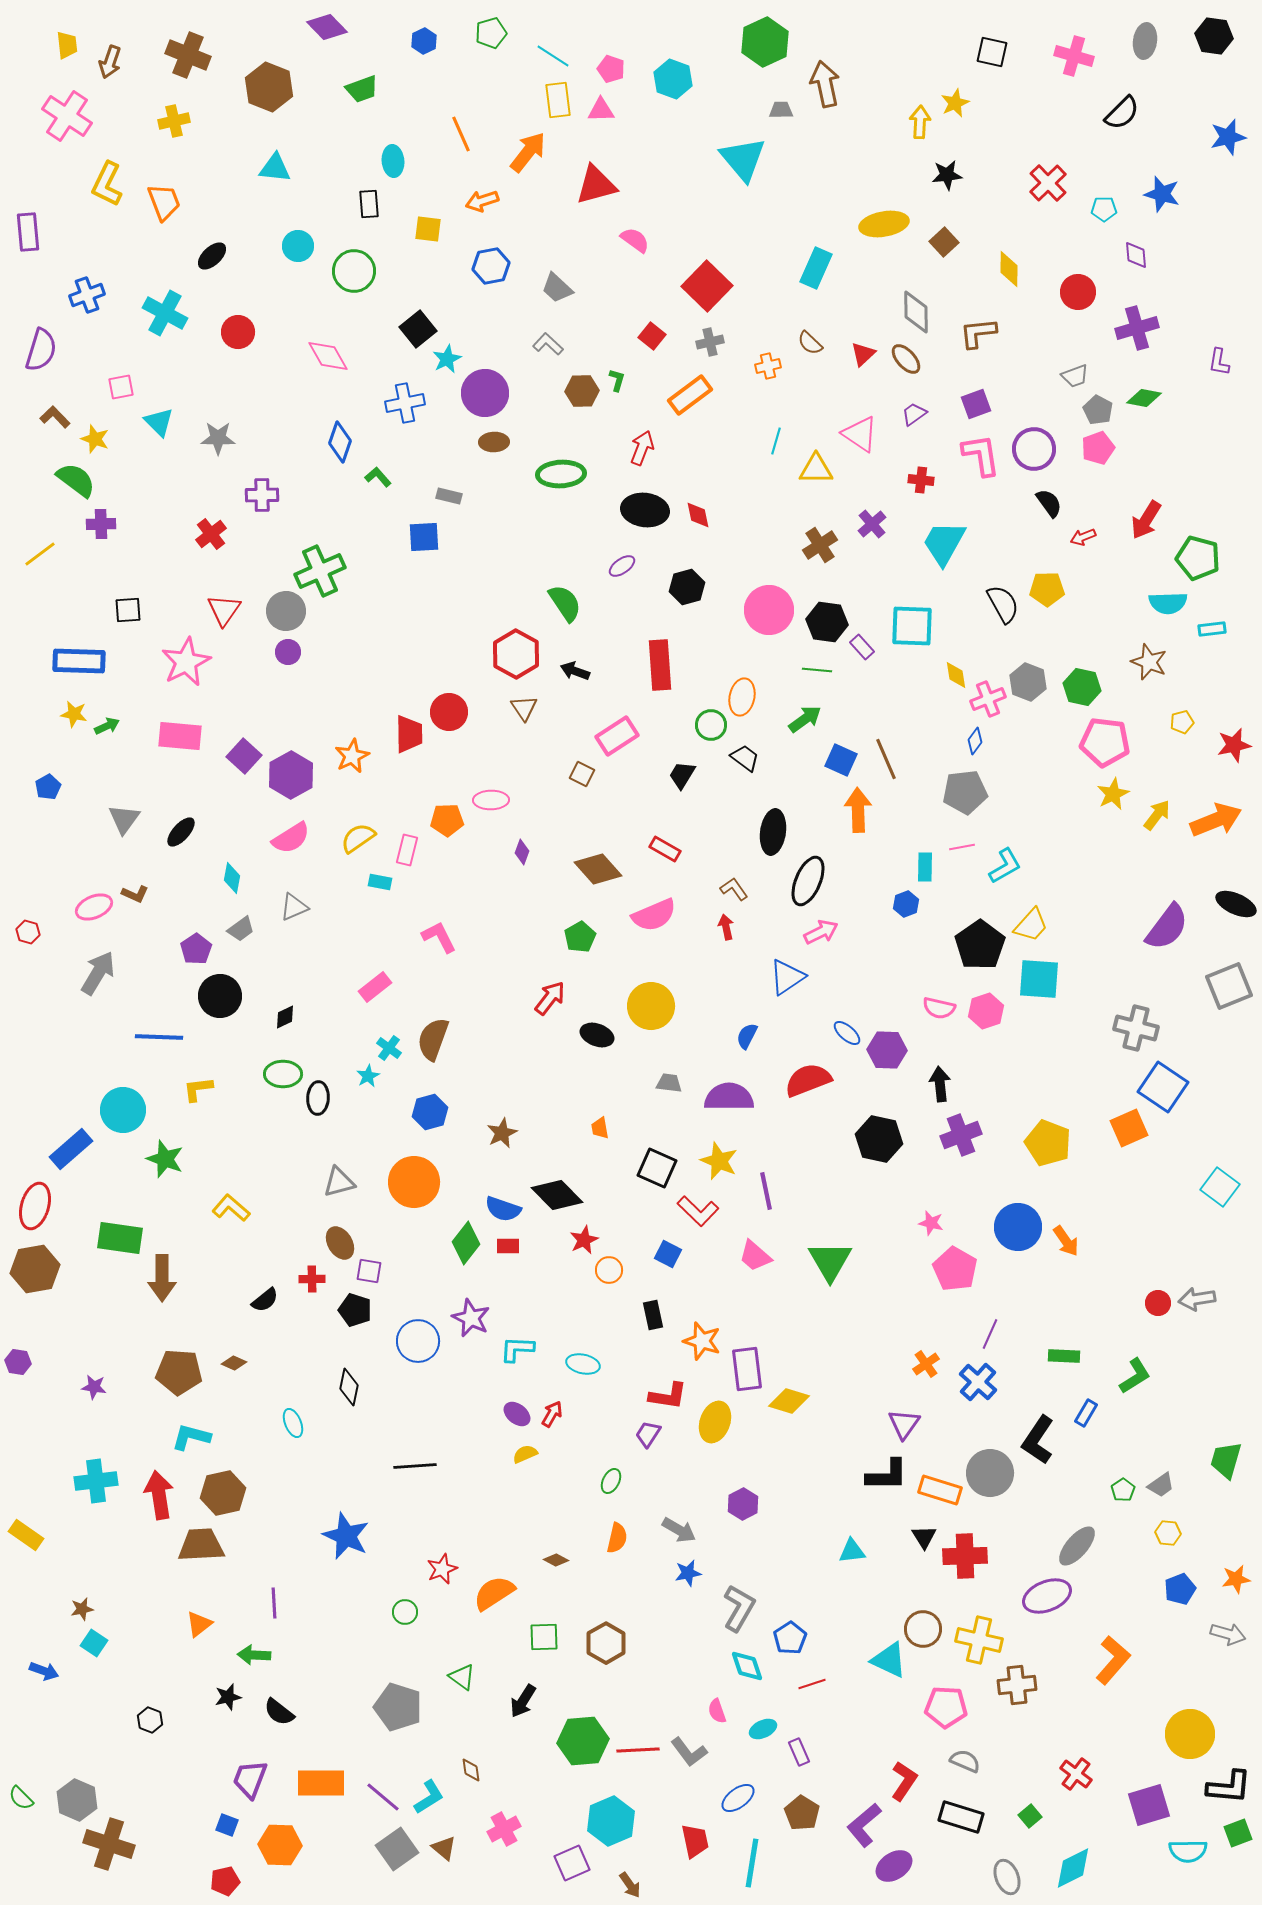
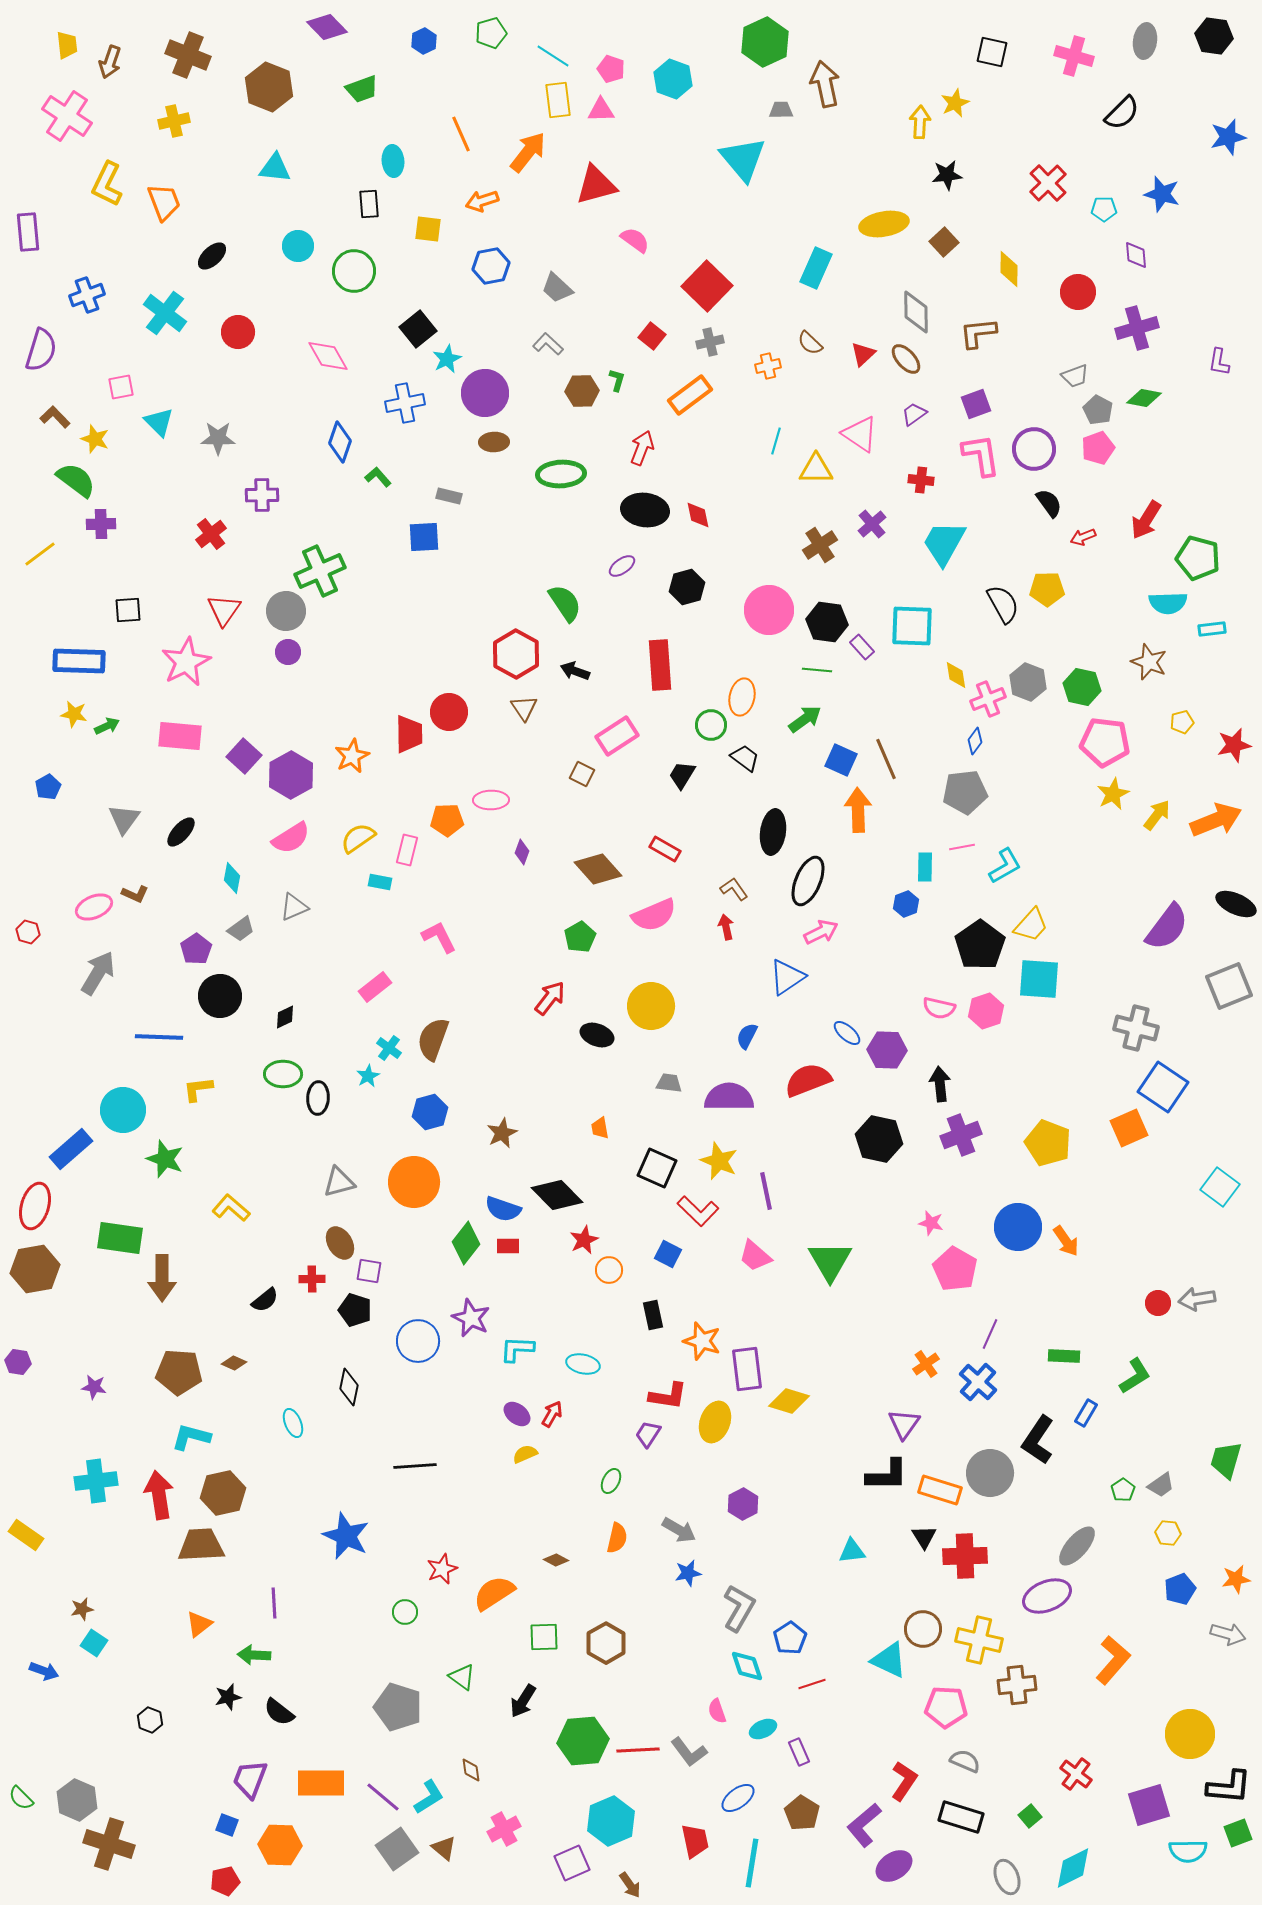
cyan cross at (165, 313): rotated 9 degrees clockwise
